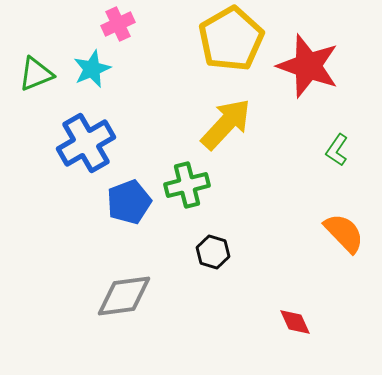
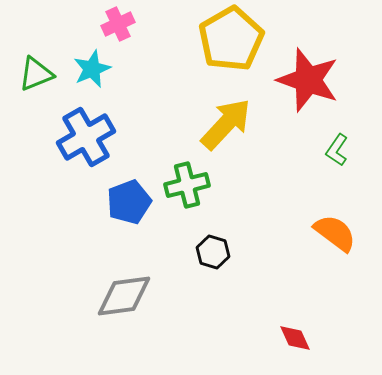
red star: moved 14 px down
blue cross: moved 6 px up
orange semicircle: moved 9 px left; rotated 9 degrees counterclockwise
red diamond: moved 16 px down
